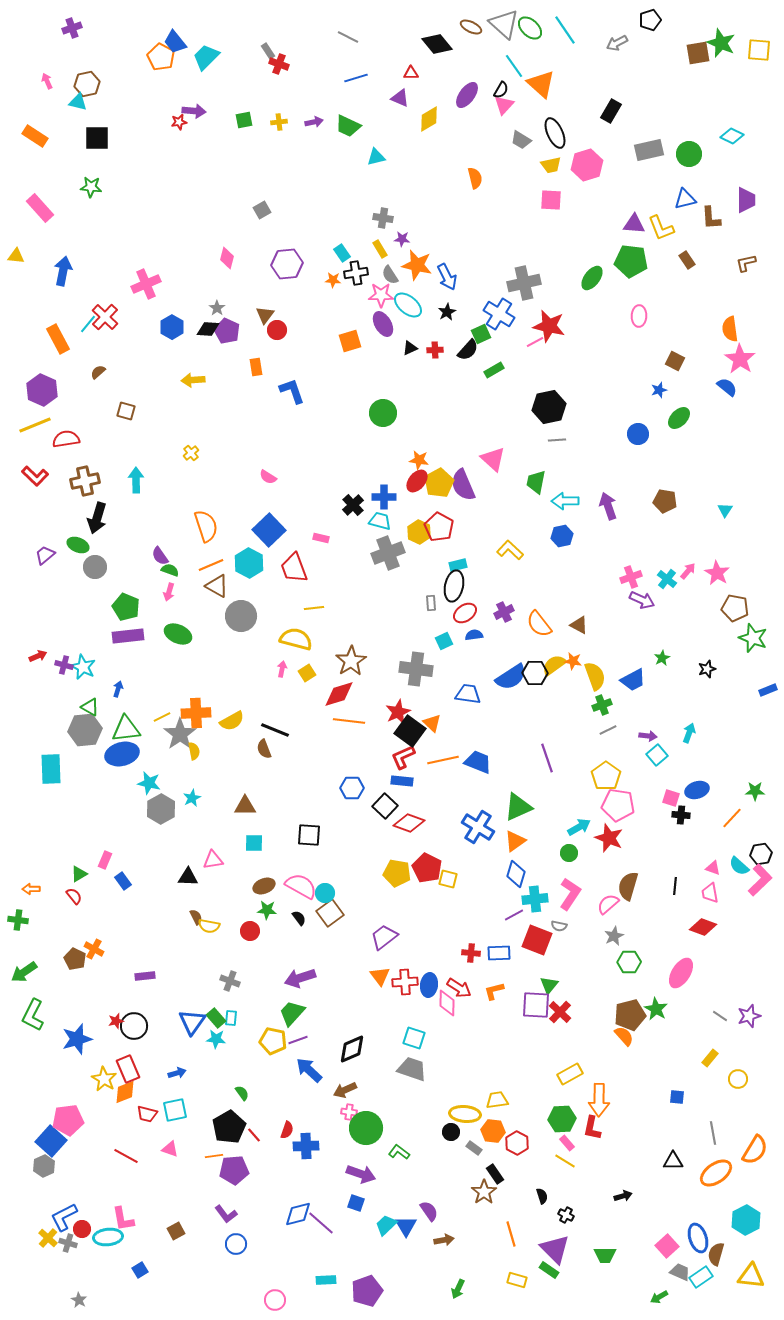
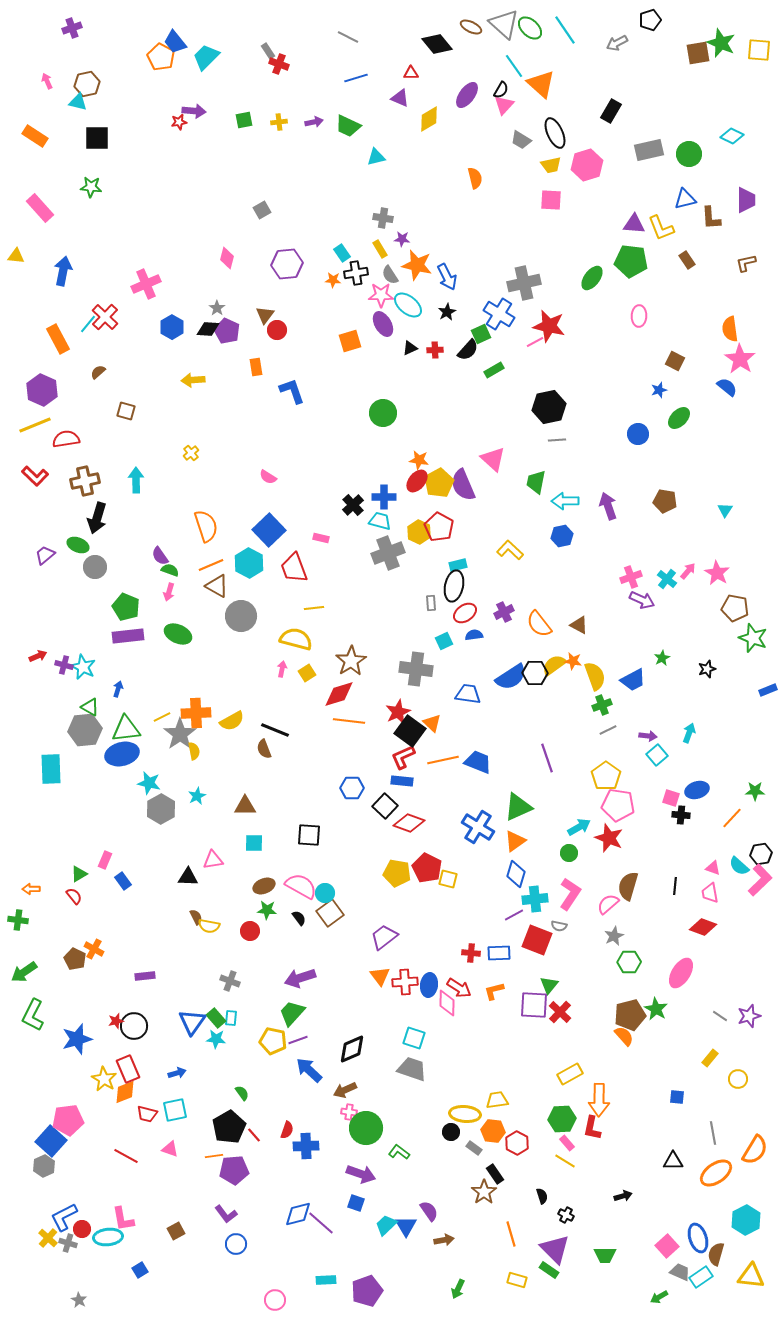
cyan star at (192, 798): moved 5 px right, 2 px up
purple square at (536, 1005): moved 2 px left
